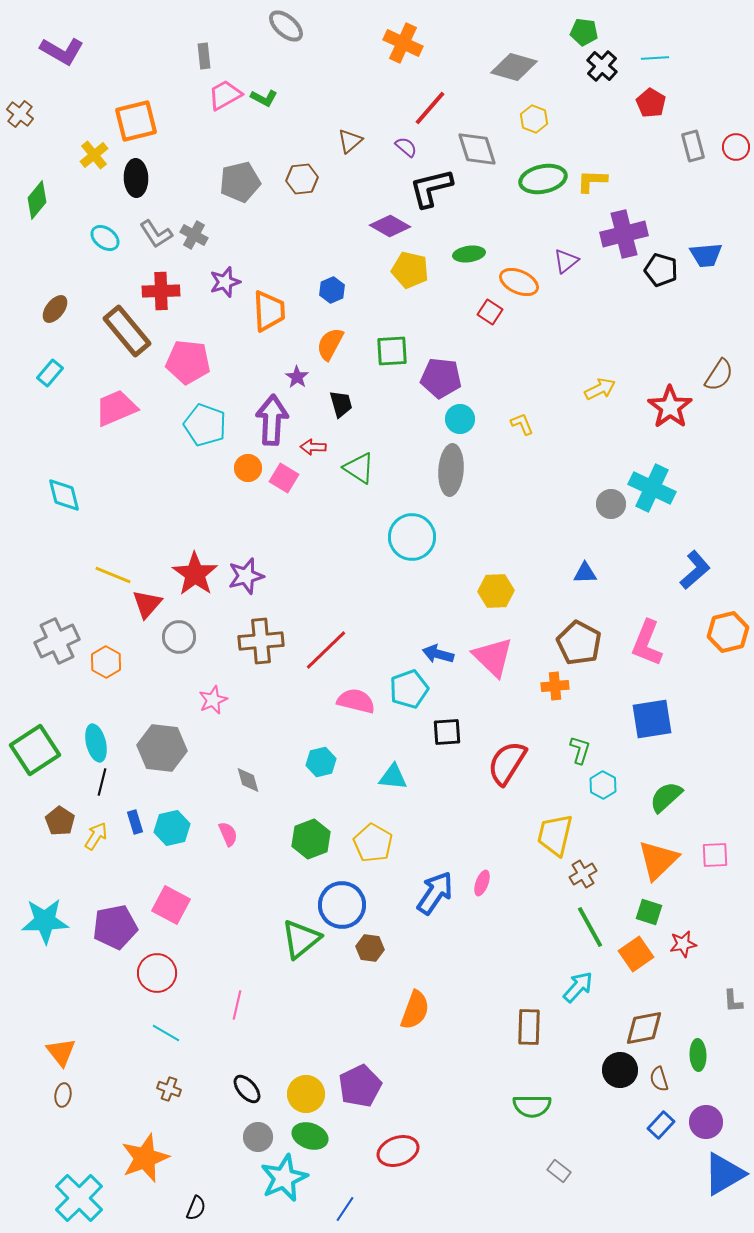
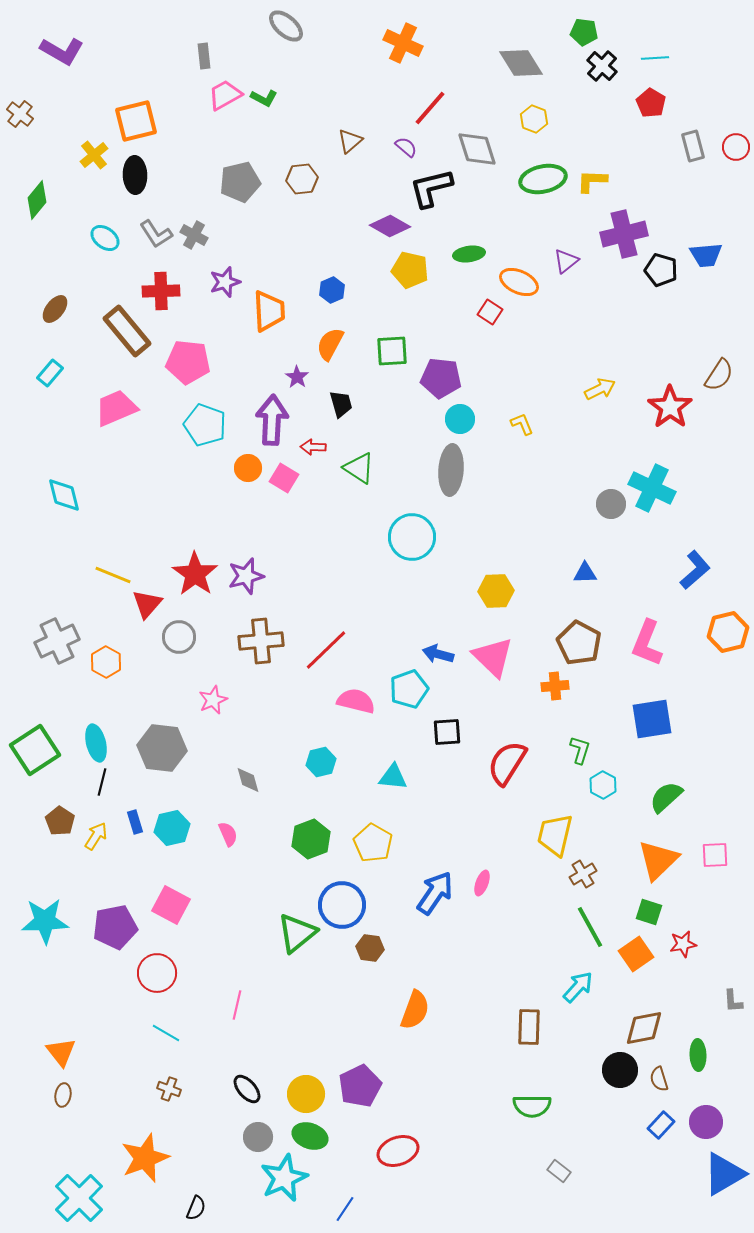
gray diamond at (514, 67): moved 7 px right, 4 px up; rotated 42 degrees clockwise
black ellipse at (136, 178): moved 1 px left, 3 px up
green triangle at (301, 939): moved 4 px left, 6 px up
